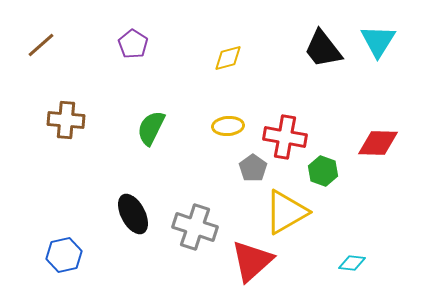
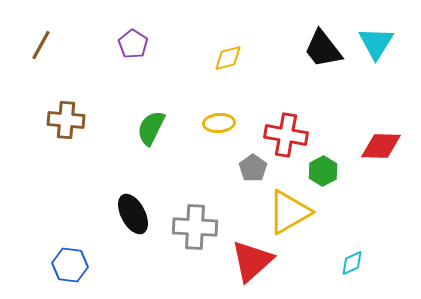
cyan triangle: moved 2 px left, 2 px down
brown line: rotated 20 degrees counterclockwise
yellow ellipse: moved 9 px left, 3 px up
red cross: moved 1 px right, 2 px up
red diamond: moved 3 px right, 3 px down
green hexagon: rotated 12 degrees clockwise
yellow triangle: moved 3 px right
gray cross: rotated 15 degrees counterclockwise
blue hexagon: moved 6 px right, 10 px down; rotated 20 degrees clockwise
cyan diamond: rotated 32 degrees counterclockwise
